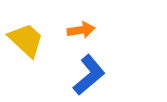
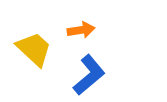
yellow trapezoid: moved 8 px right, 9 px down
